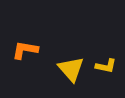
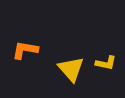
yellow L-shape: moved 3 px up
